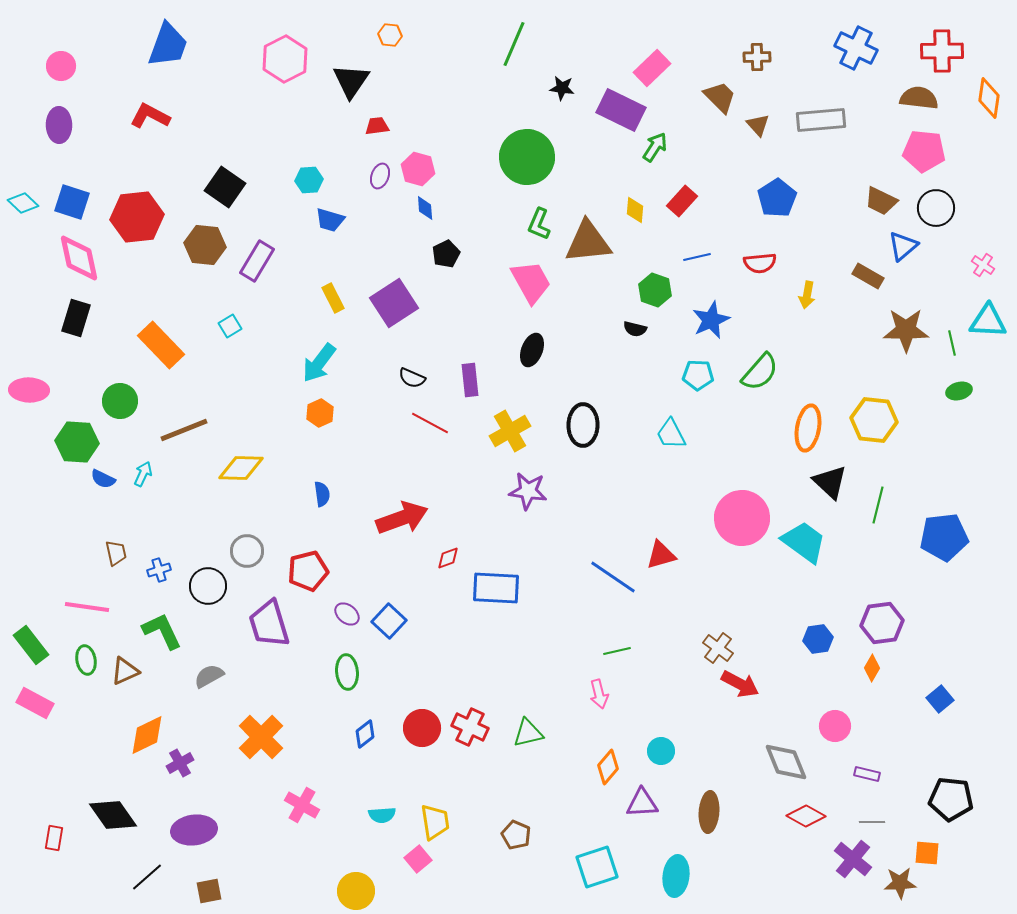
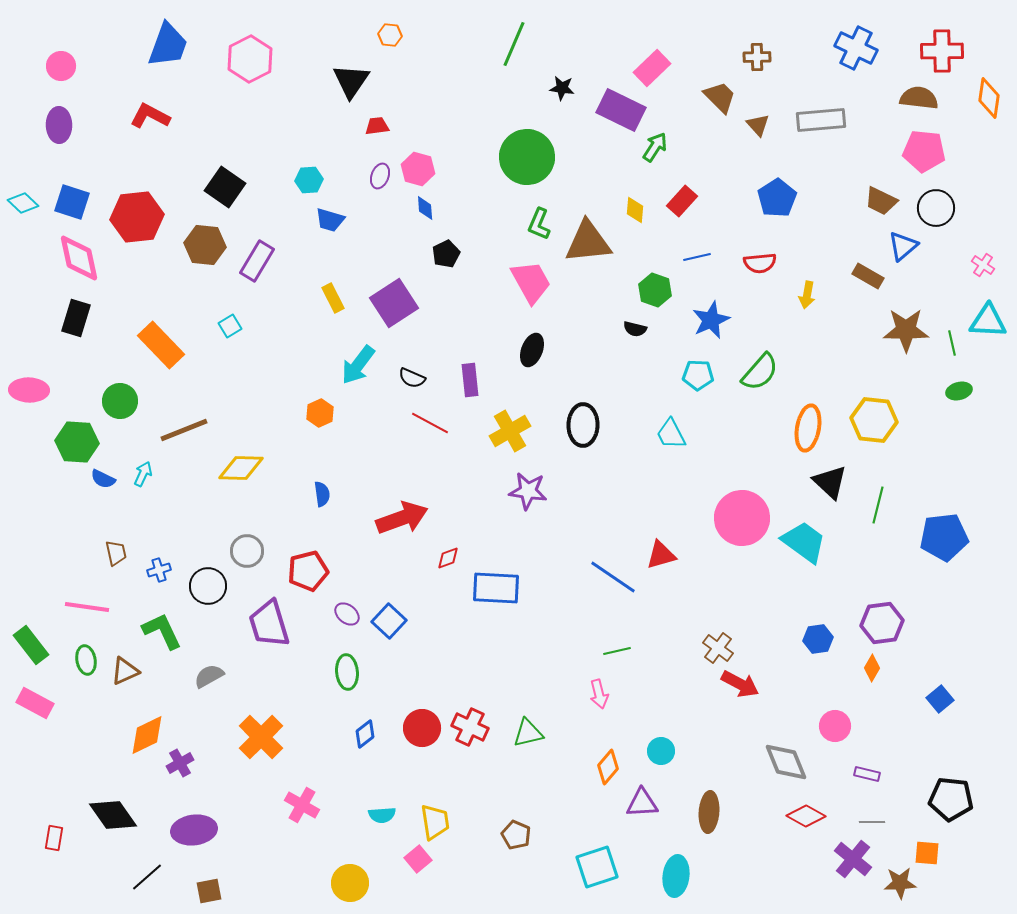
pink hexagon at (285, 59): moved 35 px left
cyan arrow at (319, 363): moved 39 px right, 2 px down
yellow circle at (356, 891): moved 6 px left, 8 px up
